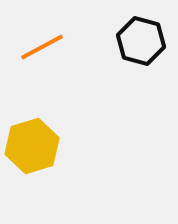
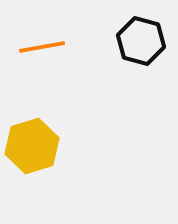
orange line: rotated 18 degrees clockwise
